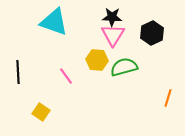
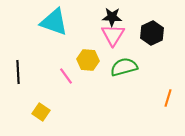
yellow hexagon: moved 9 px left
